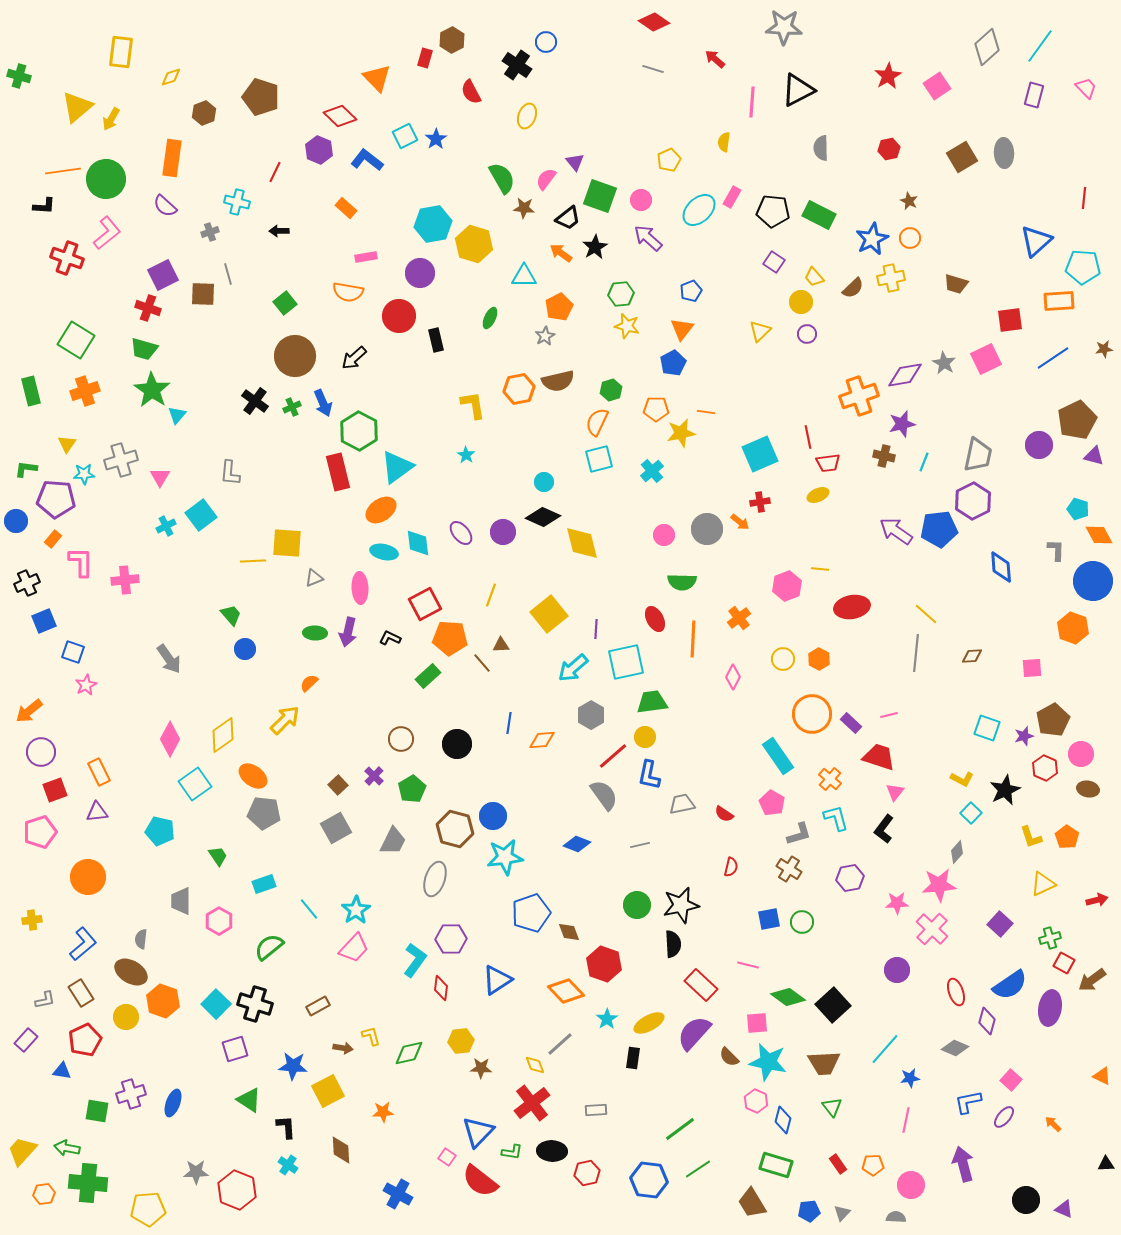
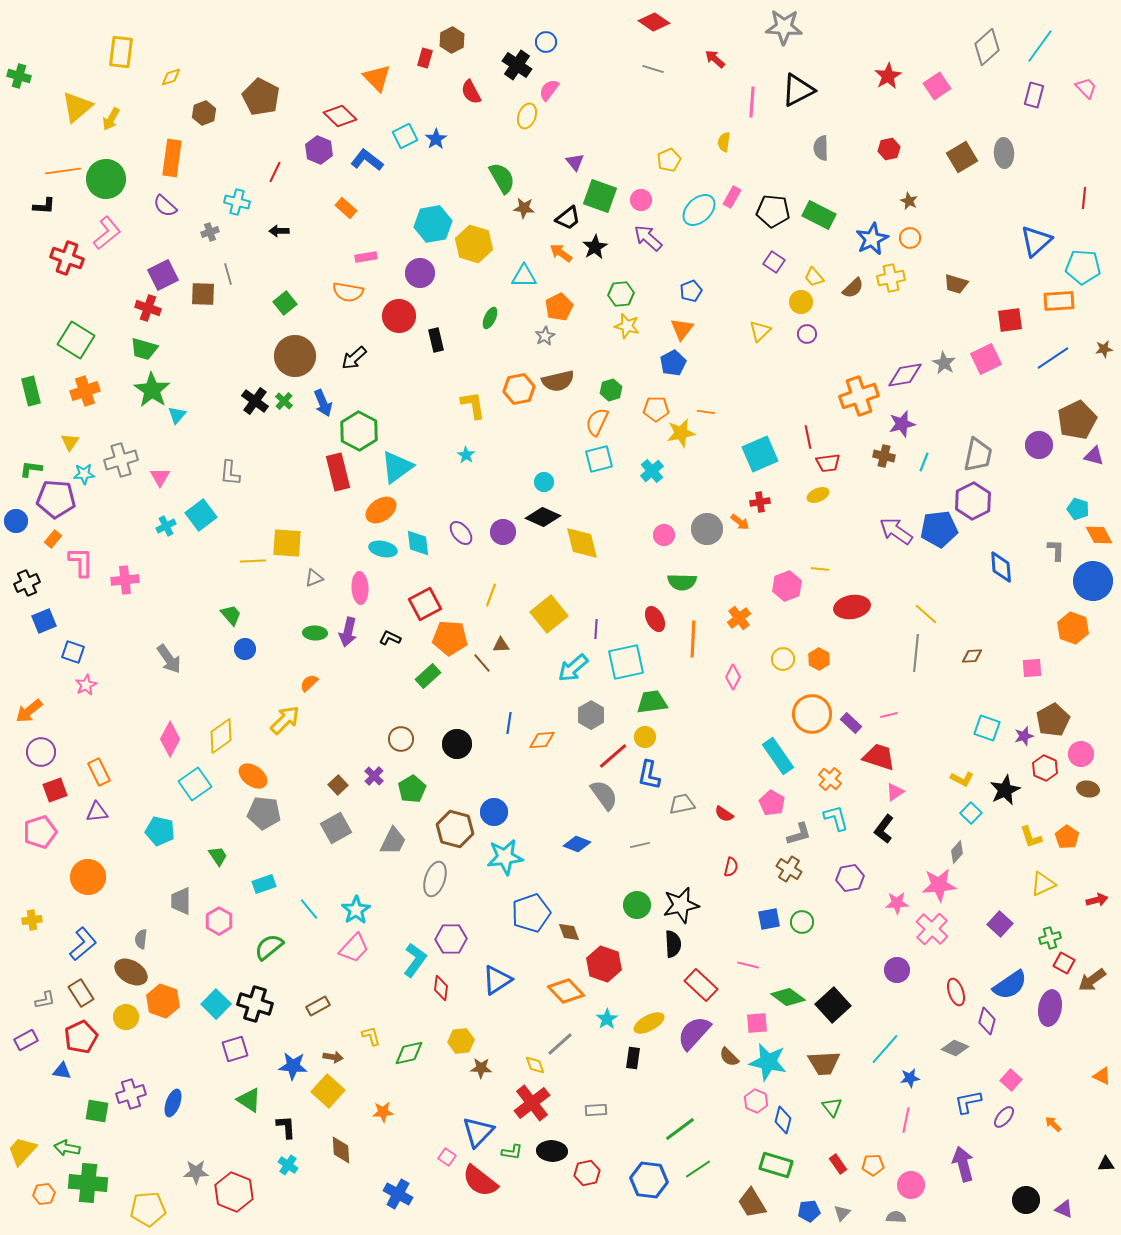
brown pentagon at (261, 97): rotated 9 degrees clockwise
pink semicircle at (546, 179): moved 3 px right, 89 px up
green cross at (292, 407): moved 8 px left, 6 px up; rotated 24 degrees counterclockwise
yellow triangle at (67, 444): moved 3 px right, 2 px up
green L-shape at (26, 469): moved 5 px right
cyan ellipse at (384, 552): moved 1 px left, 3 px up
yellow diamond at (223, 735): moved 2 px left, 1 px down
pink triangle at (895, 792): rotated 18 degrees clockwise
blue circle at (493, 816): moved 1 px right, 4 px up
purple rectangle at (26, 1040): rotated 20 degrees clockwise
red pentagon at (85, 1040): moved 4 px left, 3 px up
brown arrow at (343, 1048): moved 10 px left, 9 px down
yellow square at (328, 1091): rotated 20 degrees counterclockwise
red hexagon at (237, 1190): moved 3 px left, 2 px down
